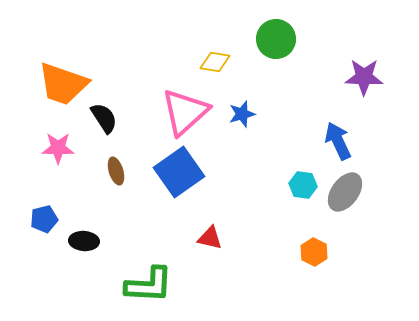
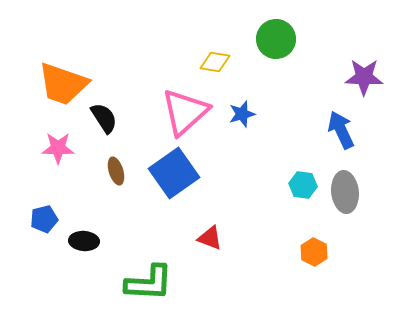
blue arrow: moved 3 px right, 11 px up
blue square: moved 5 px left, 1 px down
gray ellipse: rotated 42 degrees counterclockwise
red triangle: rotated 8 degrees clockwise
green L-shape: moved 2 px up
